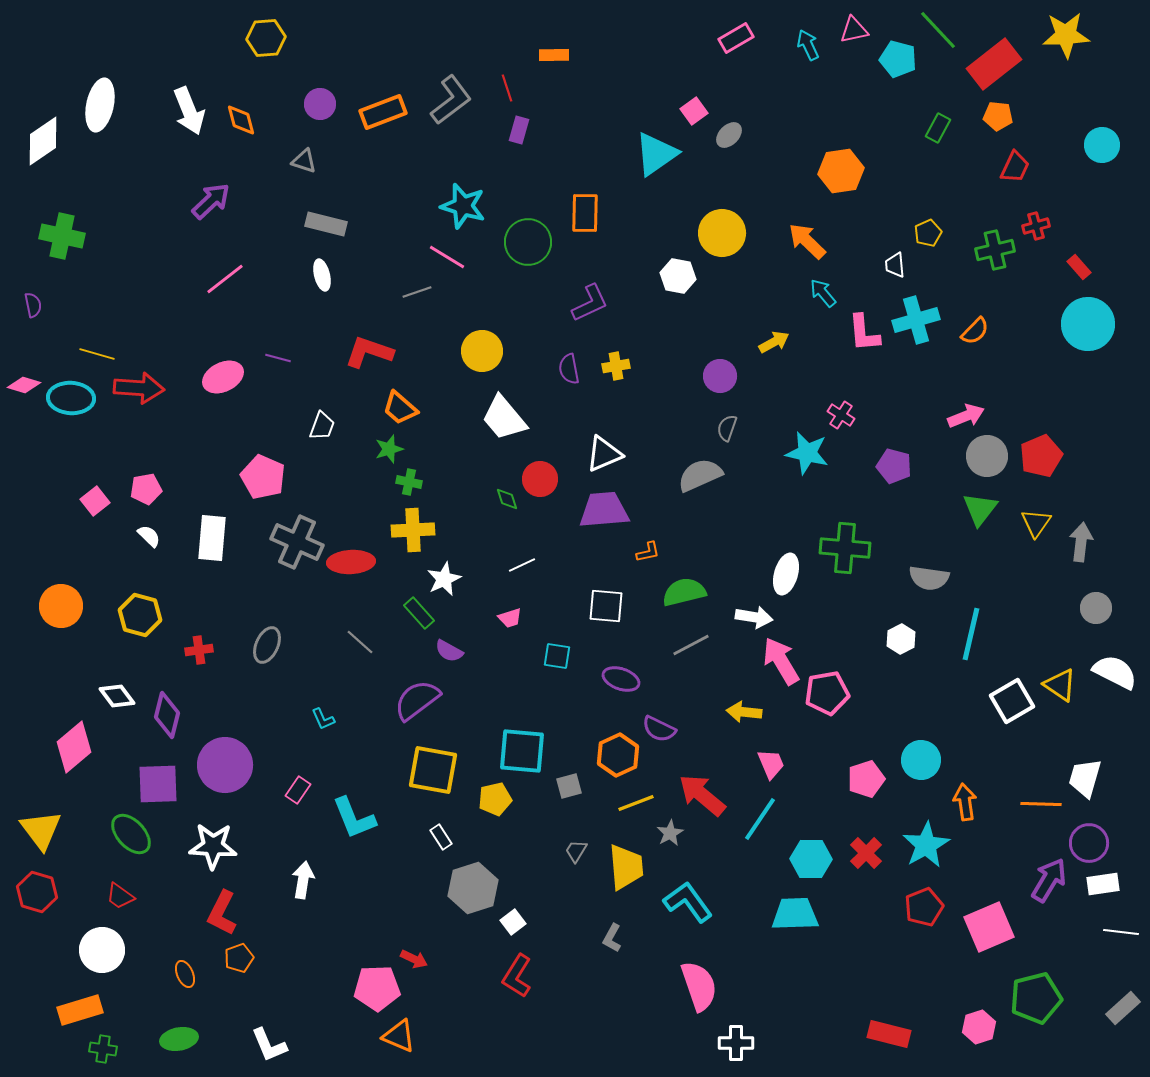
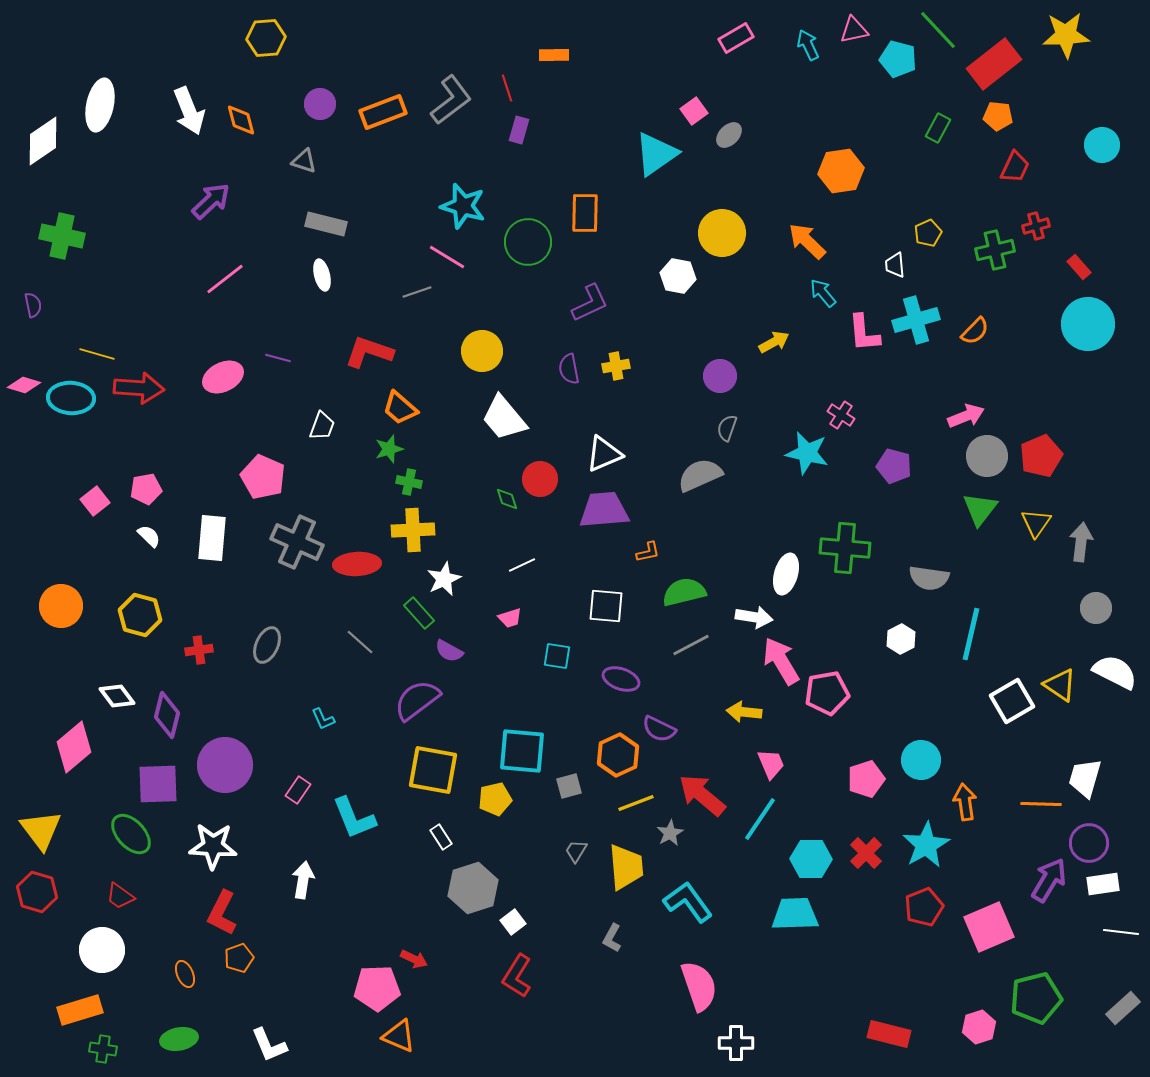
red ellipse at (351, 562): moved 6 px right, 2 px down
